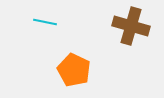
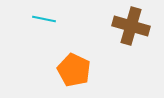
cyan line: moved 1 px left, 3 px up
